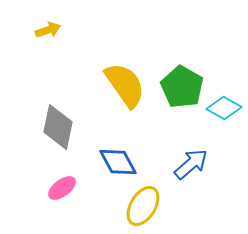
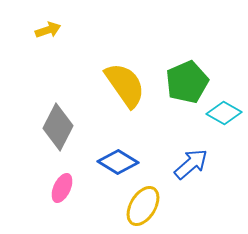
green pentagon: moved 5 px right, 5 px up; rotated 18 degrees clockwise
cyan diamond: moved 5 px down
gray diamond: rotated 15 degrees clockwise
blue diamond: rotated 30 degrees counterclockwise
pink ellipse: rotated 28 degrees counterclockwise
